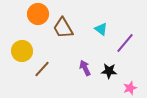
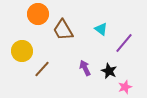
brown trapezoid: moved 2 px down
purple line: moved 1 px left
black star: rotated 21 degrees clockwise
pink star: moved 5 px left, 1 px up
